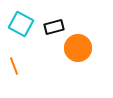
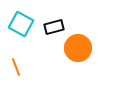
orange line: moved 2 px right, 1 px down
